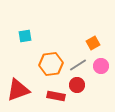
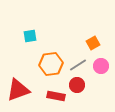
cyan square: moved 5 px right
